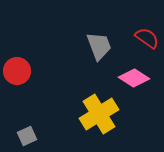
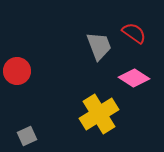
red semicircle: moved 13 px left, 5 px up
